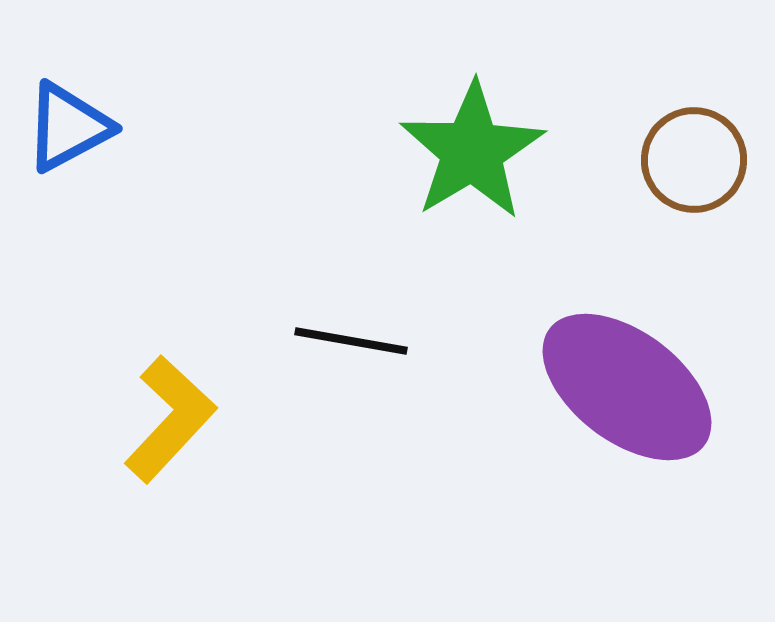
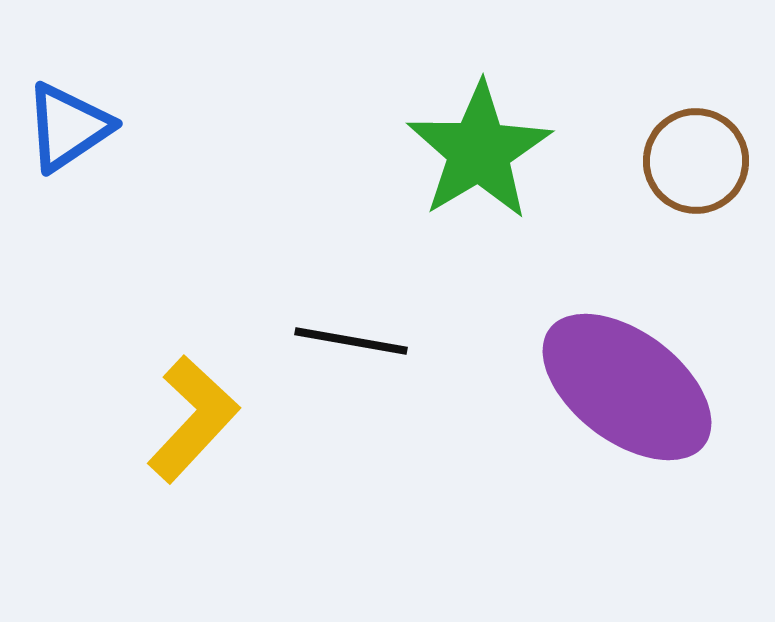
blue triangle: rotated 6 degrees counterclockwise
green star: moved 7 px right
brown circle: moved 2 px right, 1 px down
yellow L-shape: moved 23 px right
